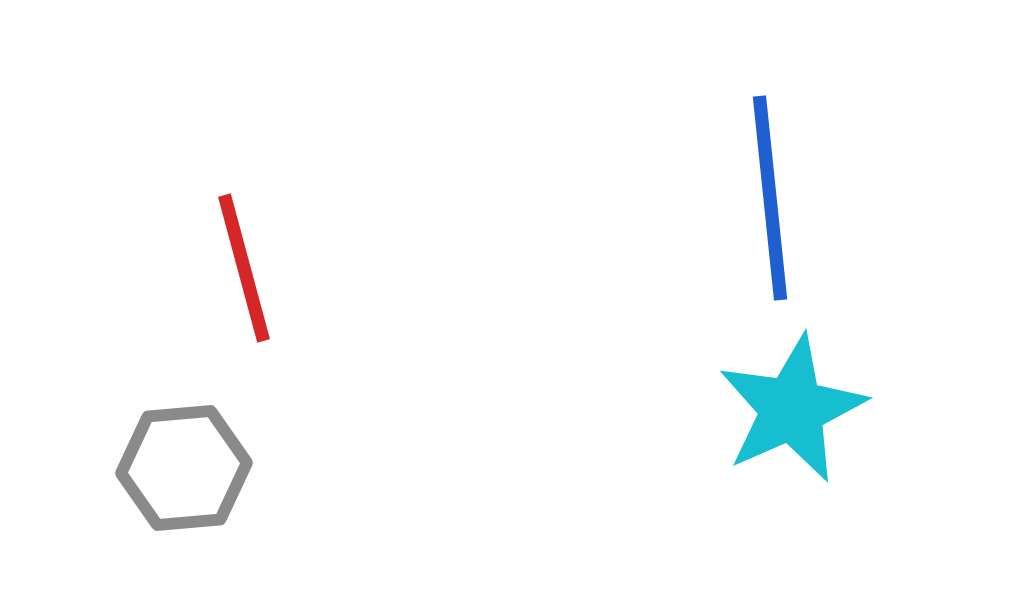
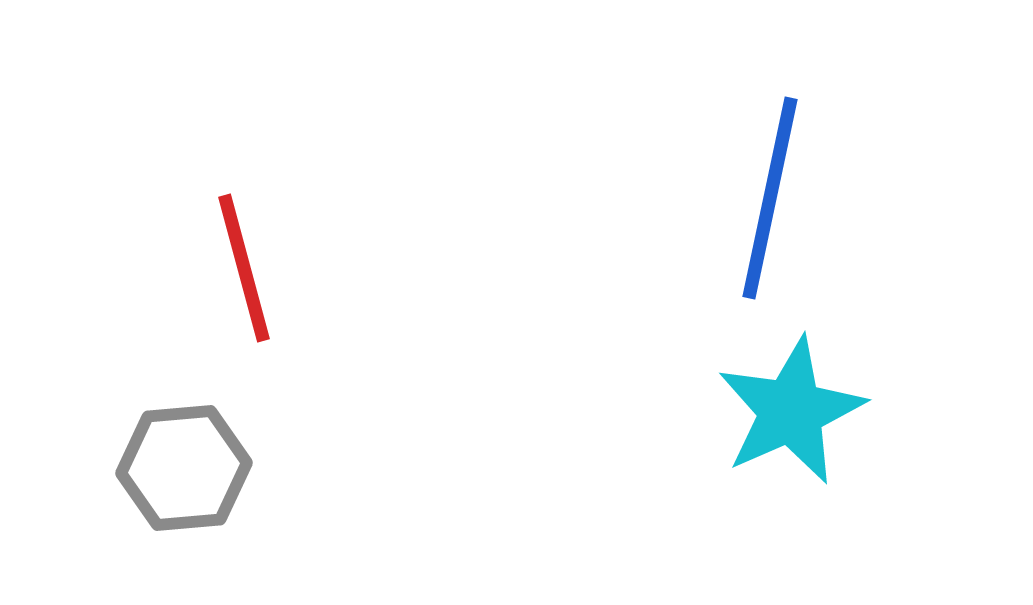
blue line: rotated 18 degrees clockwise
cyan star: moved 1 px left, 2 px down
